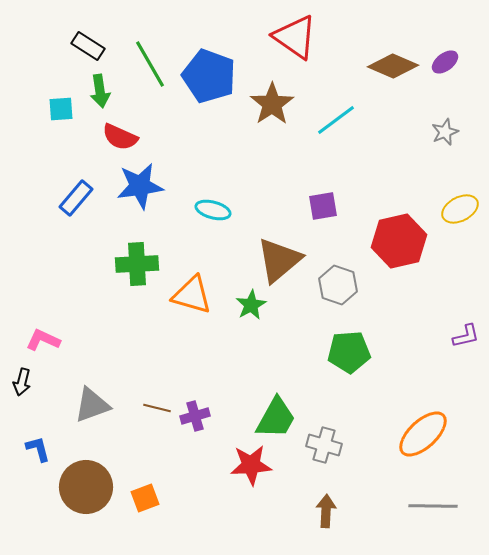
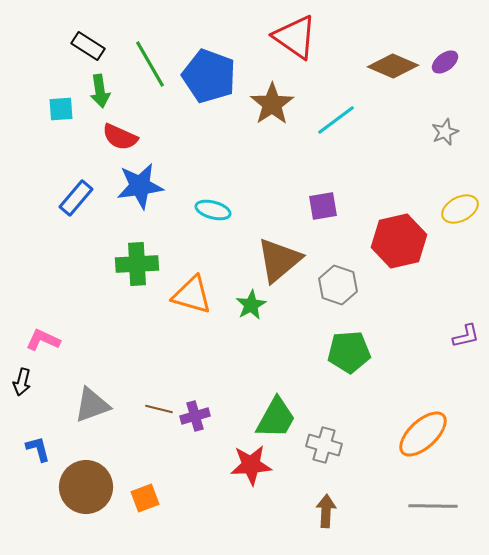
brown line: moved 2 px right, 1 px down
